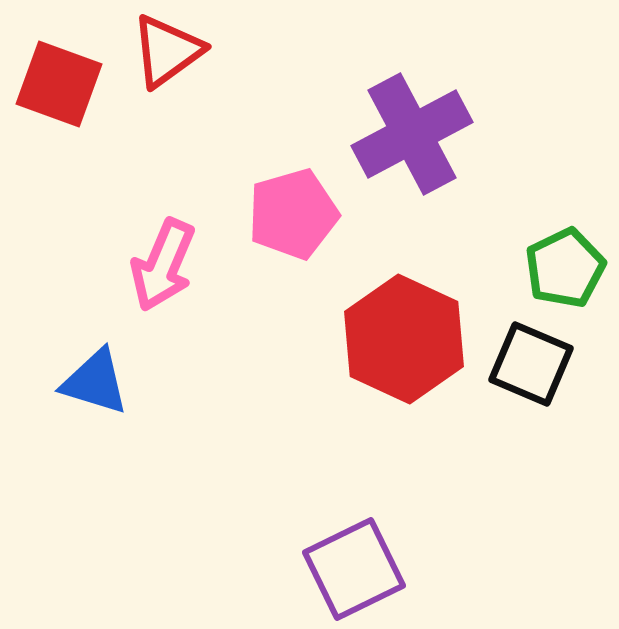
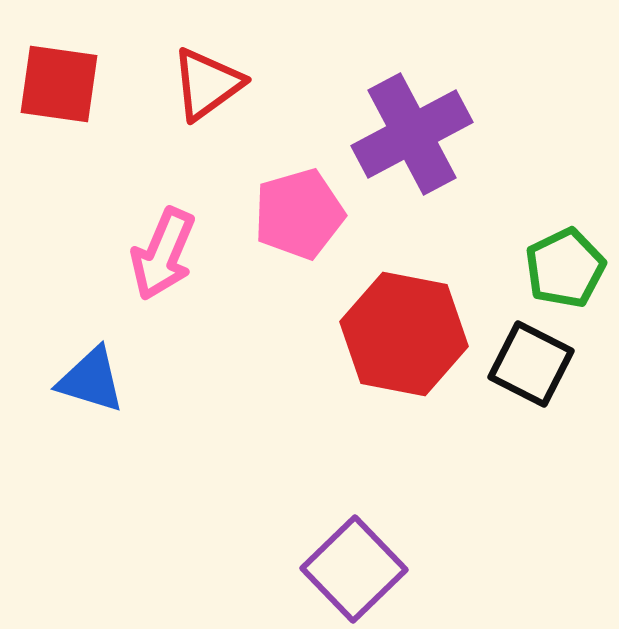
red triangle: moved 40 px right, 33 px down
red square: rotated 12 degrees counterclockwise
pink pentagon: moved 6 px right
pink arrow: moved 11 px up
red hexagon: moved 5 px up; rotated 14 degrees counterclockwise
black square: rotated 4 degrees clockwise
blue triangle: moved 4 px left, 2 px up
purple square: rotated 18 degrees counterclockwise
